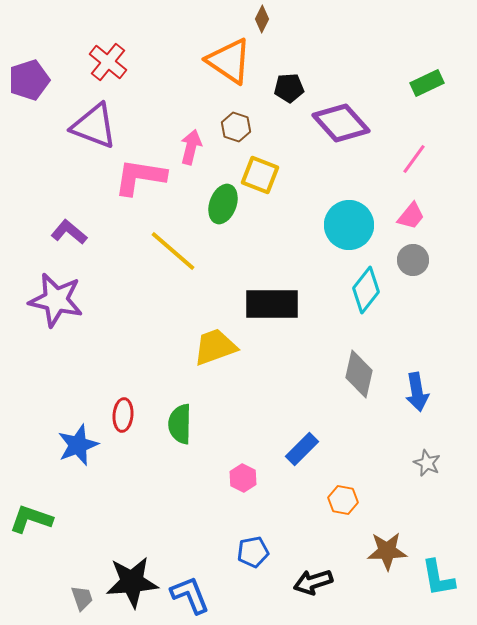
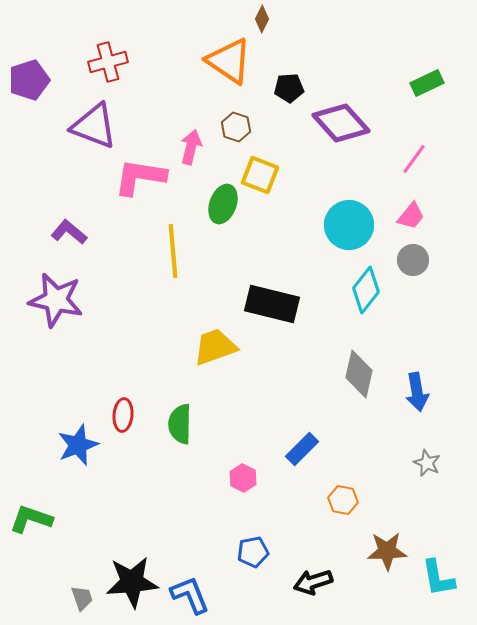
red cross: rotated 36 degrees clockwise
yellow line: rotated 44 degrees clockwise
black rectangle: rotated 14 degrees clockwise
